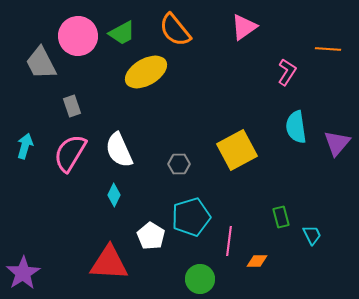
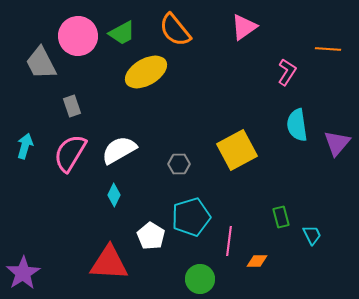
cyan semicircle: moved 1 px right, 2 px up
white semicircle: rotated 84 degrees clockwise
